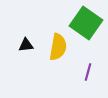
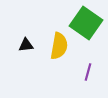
yellow semicircle: moved 1 px right, 1 px up
